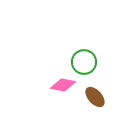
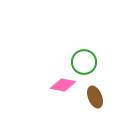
brown ellipse: rotated 20 degrees clockwise
